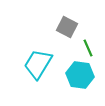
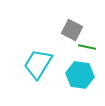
gray square: moved 5 px right, 3 px down
green line: moved 1 px left, 1 px up; rotated 54 degrees counterclockwise
